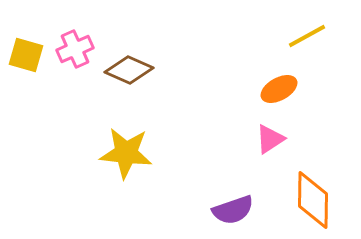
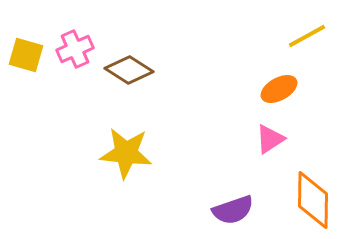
brown diamond: rotated 9 degrees clockwise
